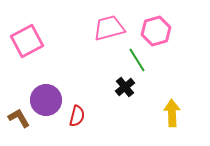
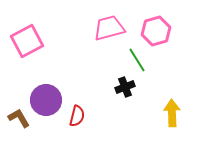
black cross: rotated 18 degrees clockwise
